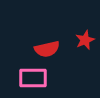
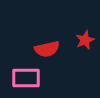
pink rectangle: moved 7 px left
